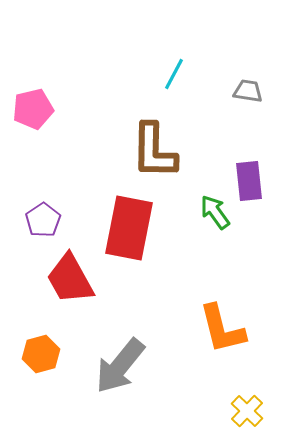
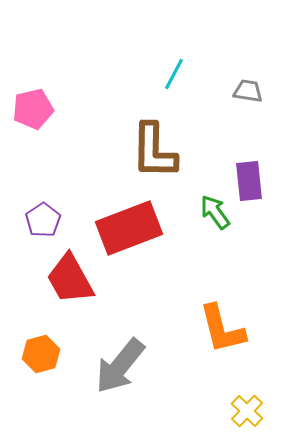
red rectangle: rotated 58 degrees clockwise
